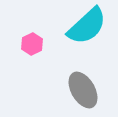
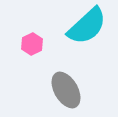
gray ellipse: moved 17 px left
